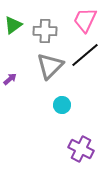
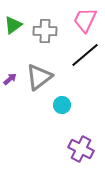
gray triangle: moved 11 px left, 11 px down; rotated 8 degrees clockwise
